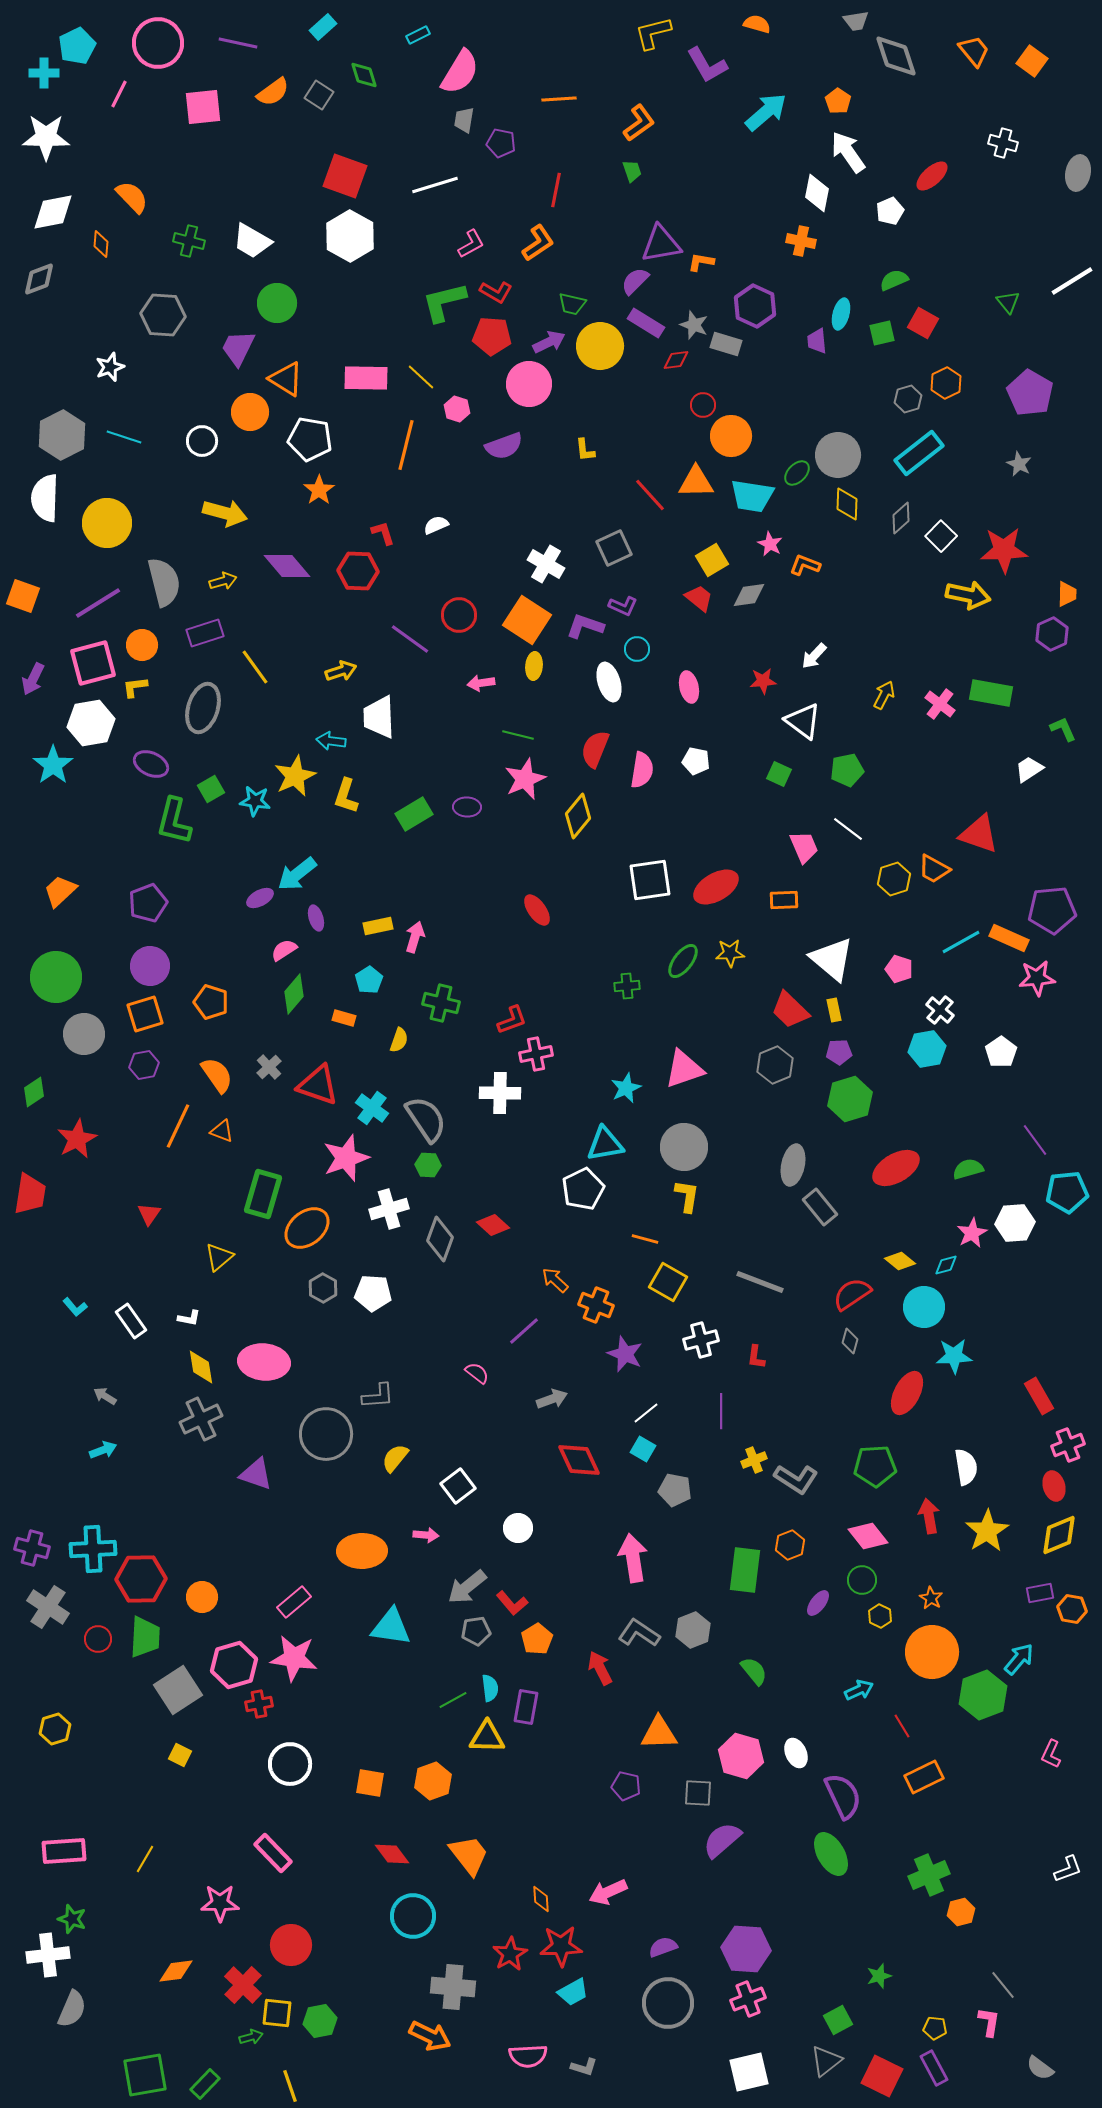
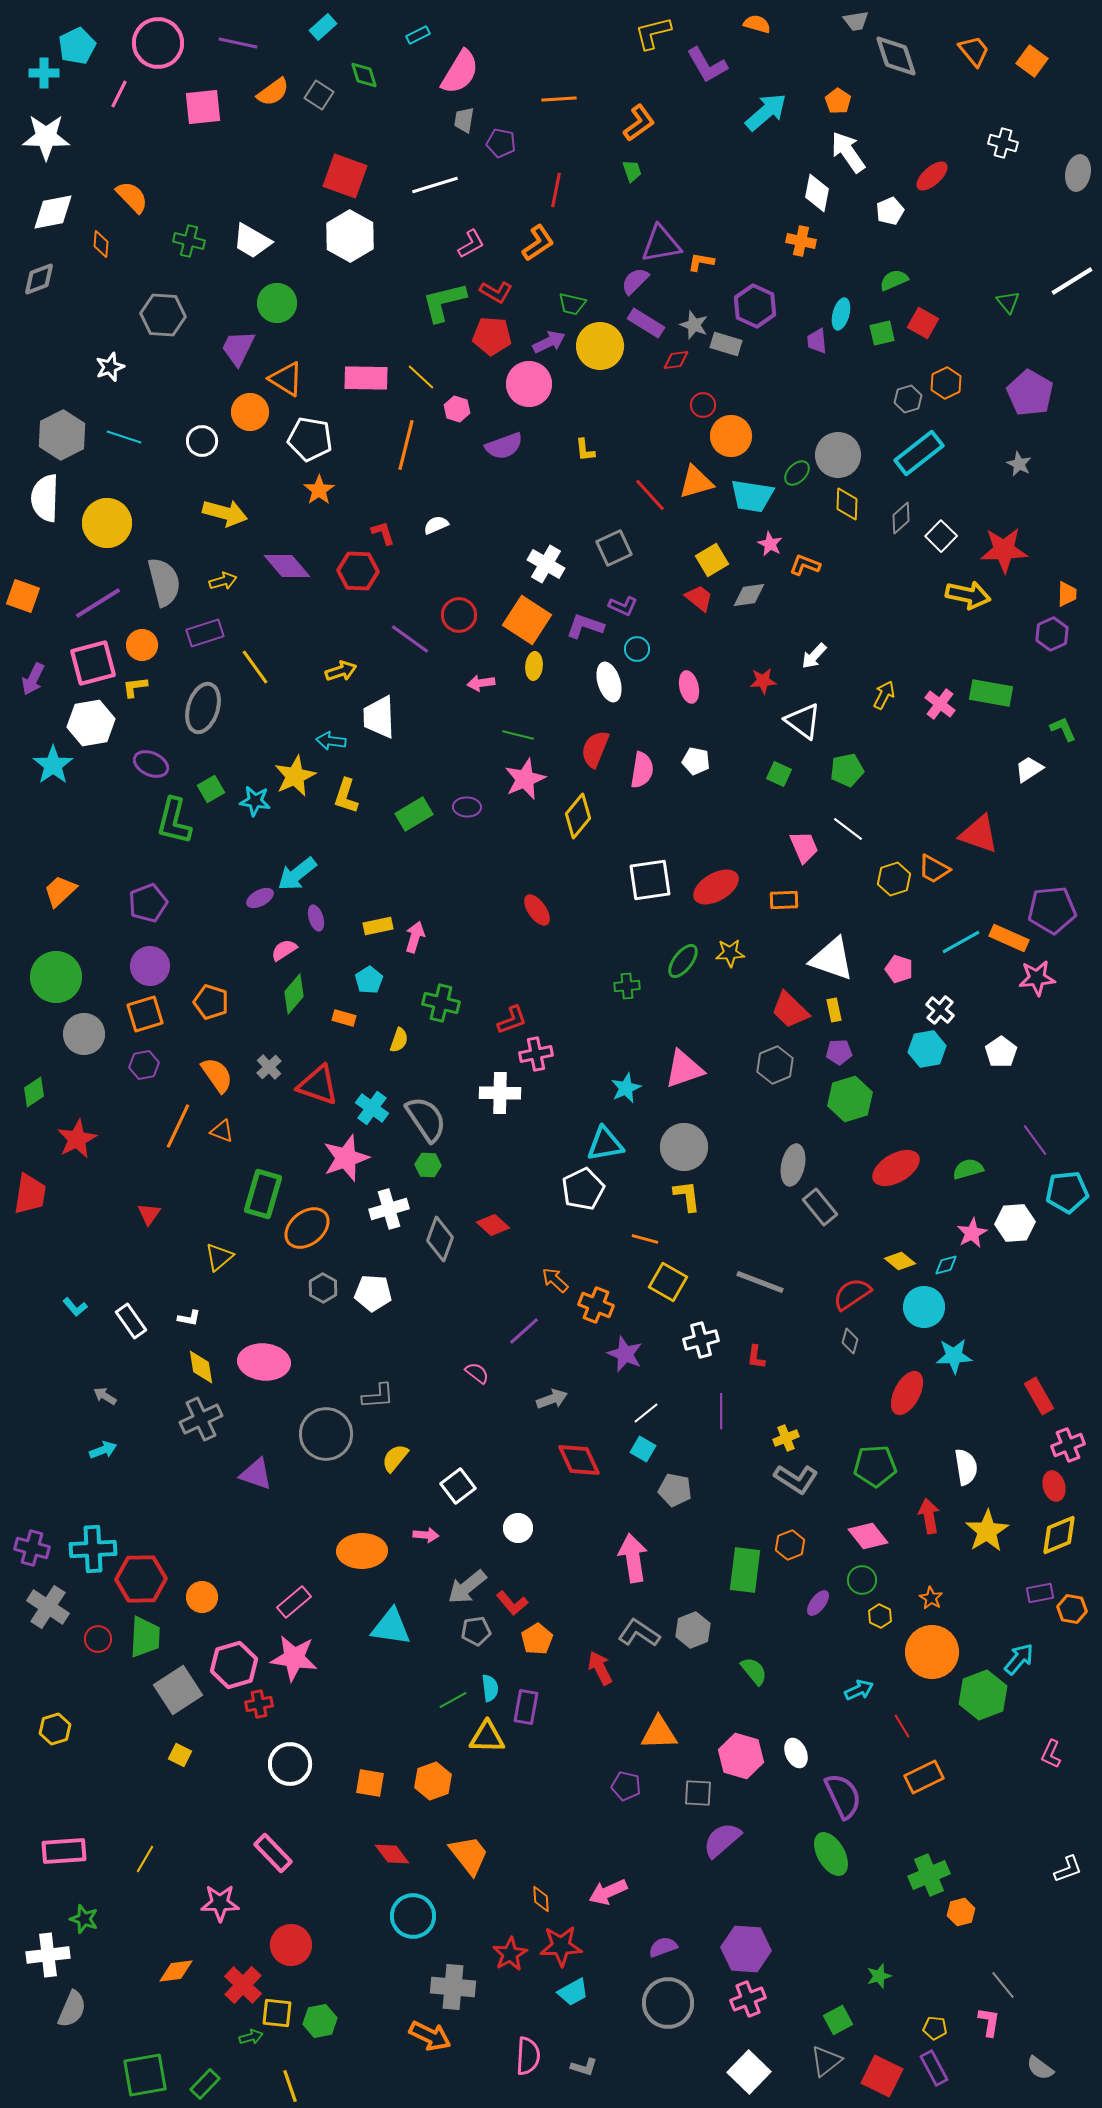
orange triangle at (696, 482): rotated 15 degrees counterclockwise
white triangle at (832, 959): rotated 21 degrees counterclockwise
yellow L-shape at (687, 1196): rotated 16 degrees counterclockwise
yellow cross at (754, 1460): moved 32 px right, 22 px up
green star at (72, 1919): moved 12 px right
pink semicircle at (528, 2056): rotated 84 degrees counterclockwise
white square at (749, 2072): rotated 33 degrees counterclockwise
